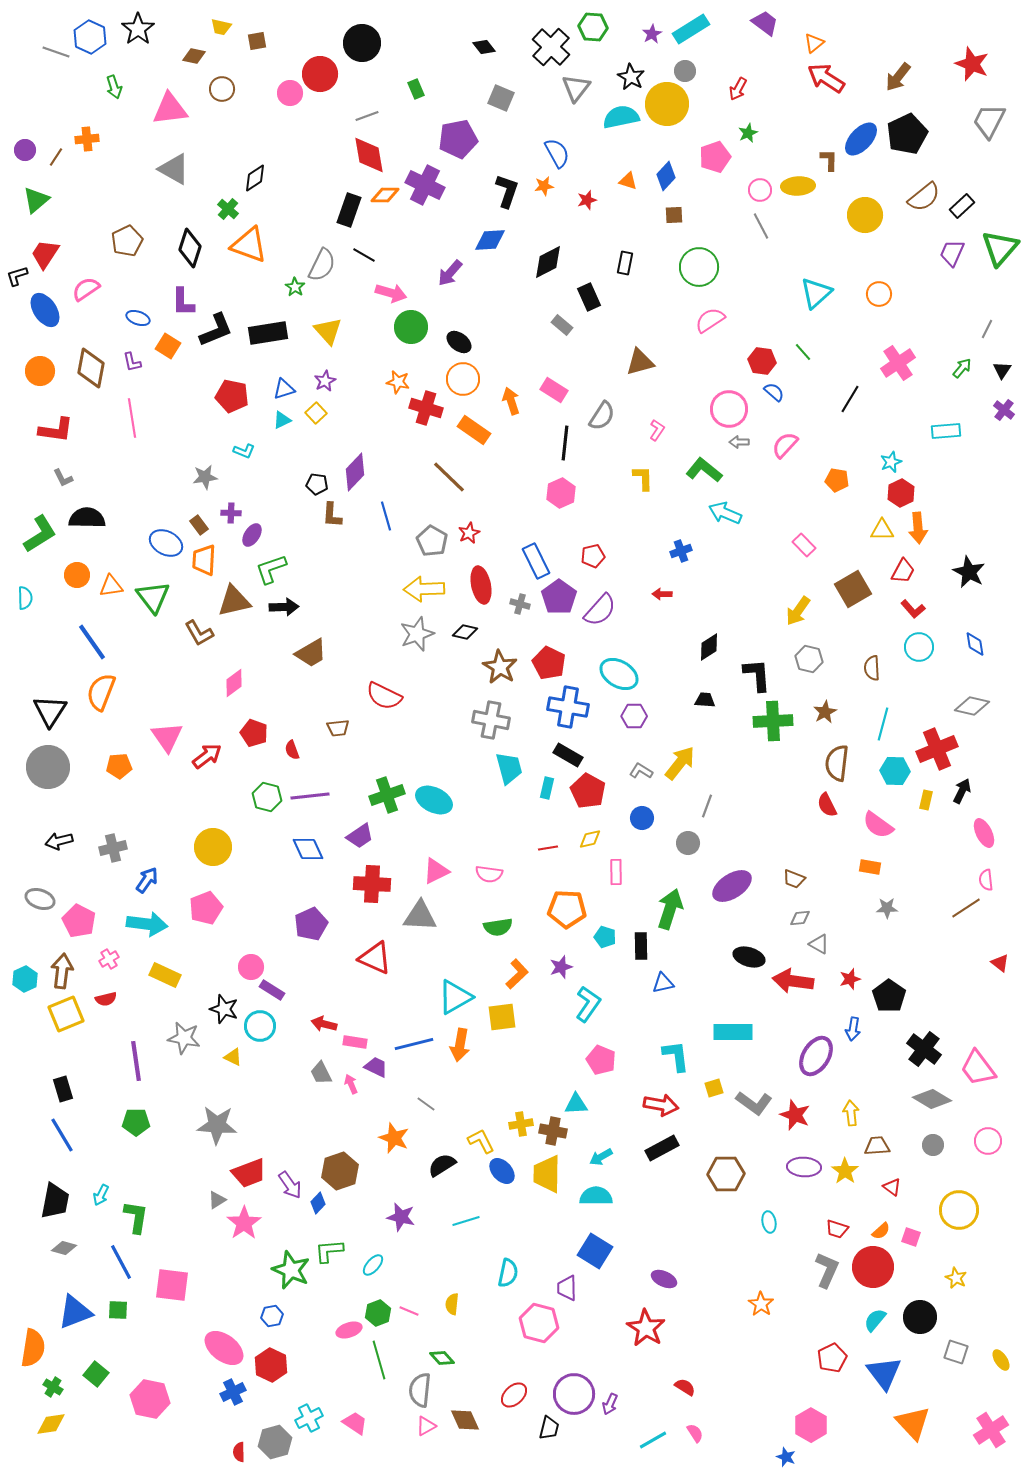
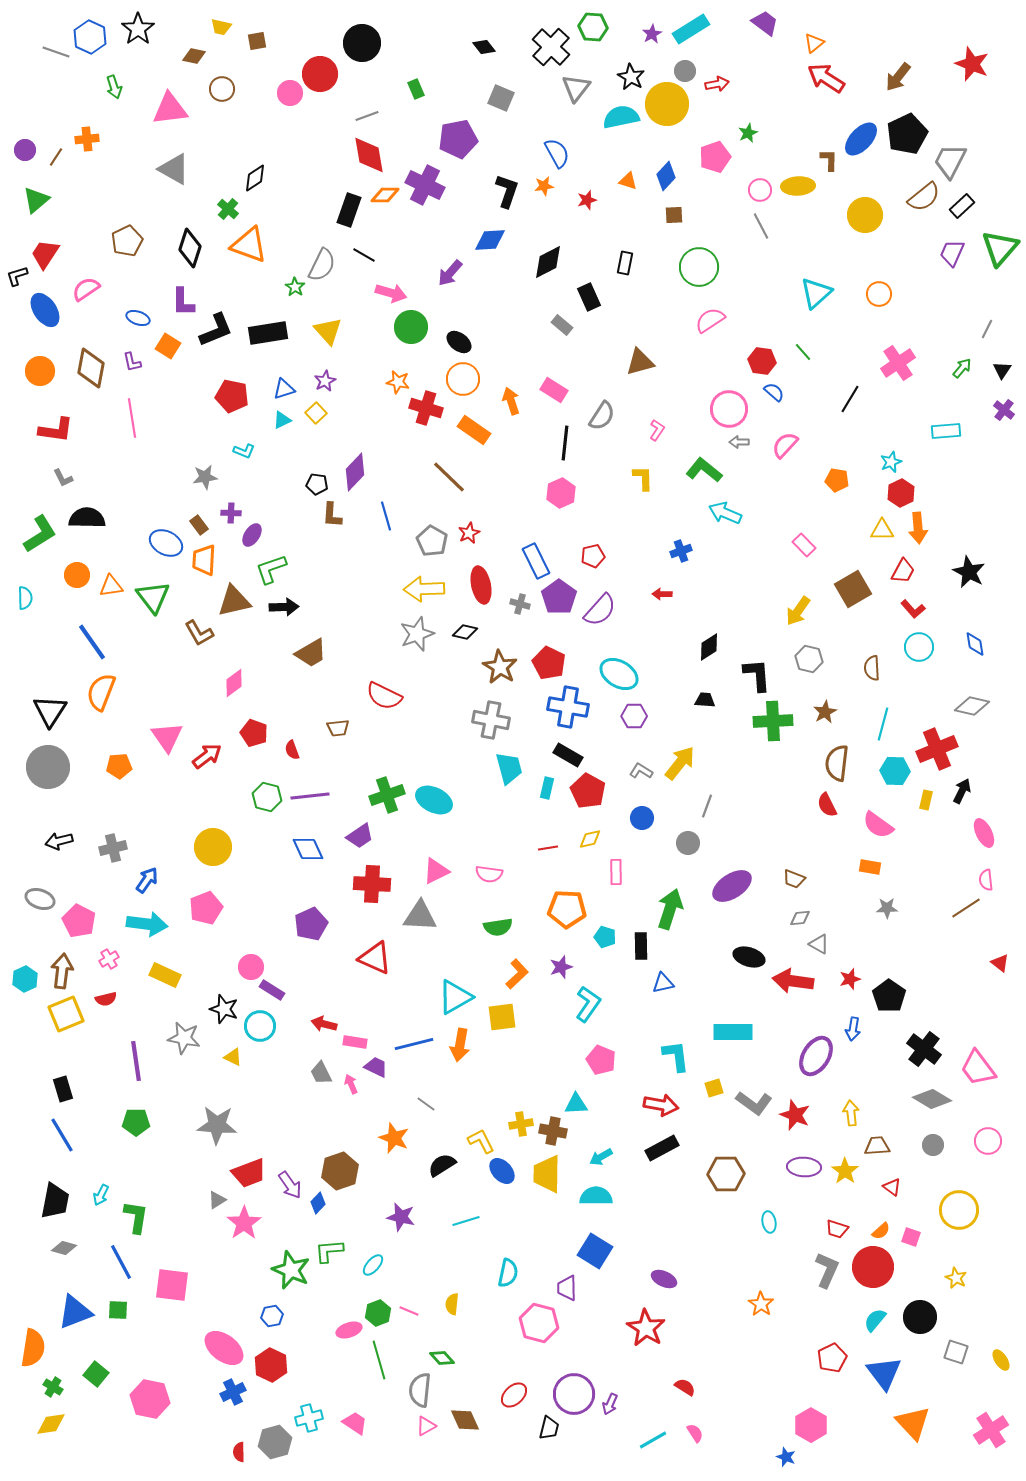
red arrow at (738, 89): moved 21 px left, 5 px up; rotated 130 degrees counterclockwise
gray trapezoid at (989, 121): moved 39 px left, 40 px down
cyan cross at (309, 1418): rotated 12 degrees clockwise
